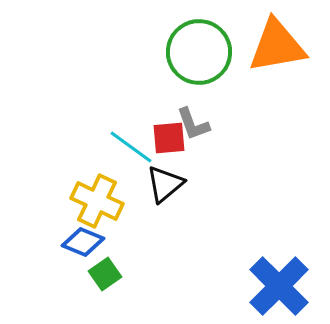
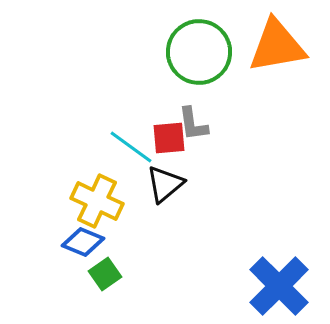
gray L-shape: rotated 12 degrees clockwise
